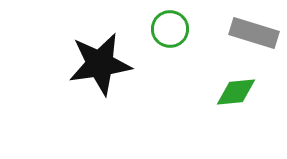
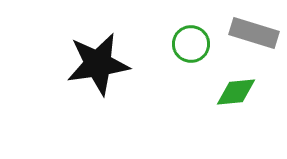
green circle: moved 21 px right, 15 px down
black star: moved 2 px left
